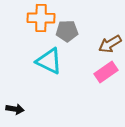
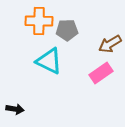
orange cross: moved 2 px left, 3 px down
gray pentagon: moved 1 px up
pink rectangle: moved 5 px left, 1 px down
